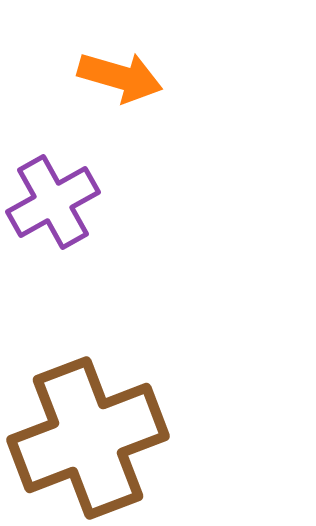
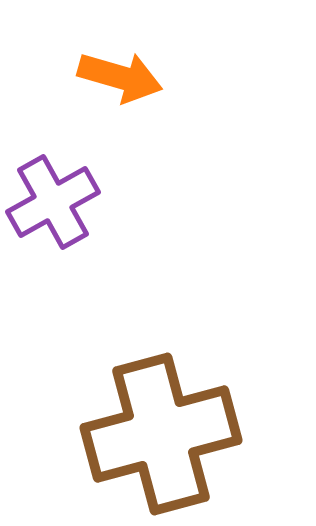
brown cross: moved 73 px right, 4 px up; rotated 6 degrees clockwise
